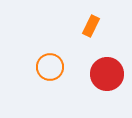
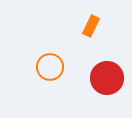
red circle: moved 4 px down
